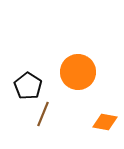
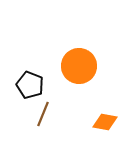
orange circle: moved 1 px right, 6 px up
black pentagon: moved 2 px right, 1 px up; rotated 12 degrees counterclockwise
